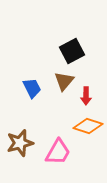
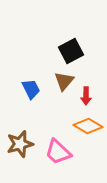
black square: moved 1 px left
blue trapezoid: moved 1 px left, 1 px down
orange diamond: rotated 12 degrees clockwise
brown star: moved 1 px down
pink trapezoid: rotated 104 degrees clockwise
